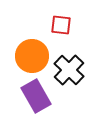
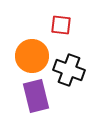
black cross: rotated 24 degrees counterclockwise
purple rectangle: rotated 16 degrees clockwise
